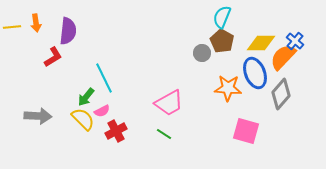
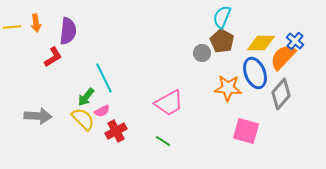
green line: moved 1 px left, 7 px down
